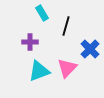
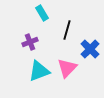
black line: moved 1 px right, 4 px down
purple cross: rotated 21 degrees counterclockwise
